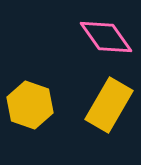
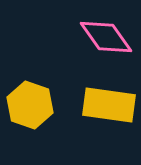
yellow rectangle: rotated 68 degrees clockwise
